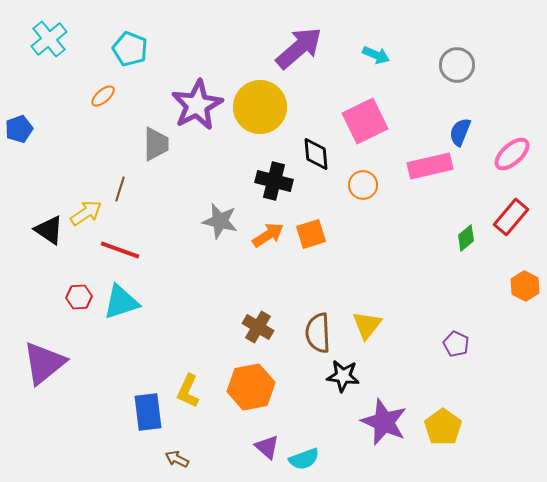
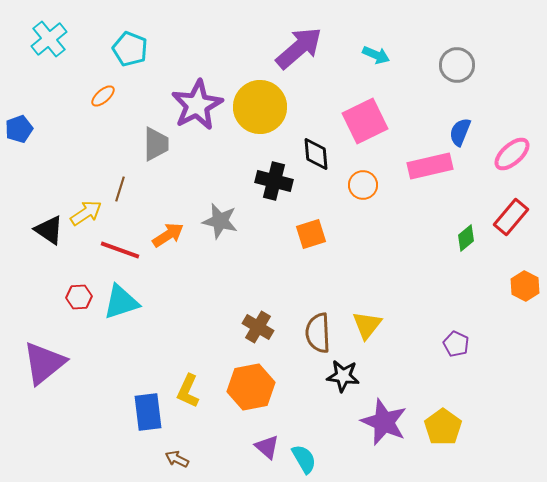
orange arrow at (268, 235): moved 100 px left
cyan semicircle at (304, 459): rotated 100 degrees counterclockwise
